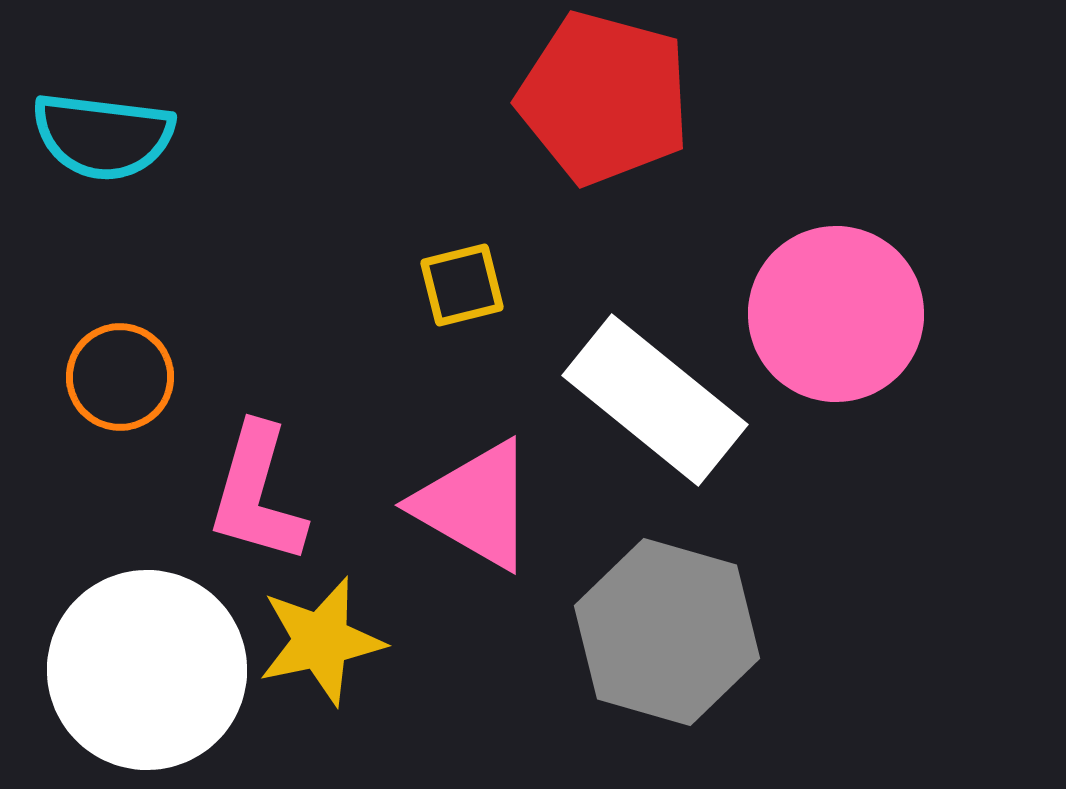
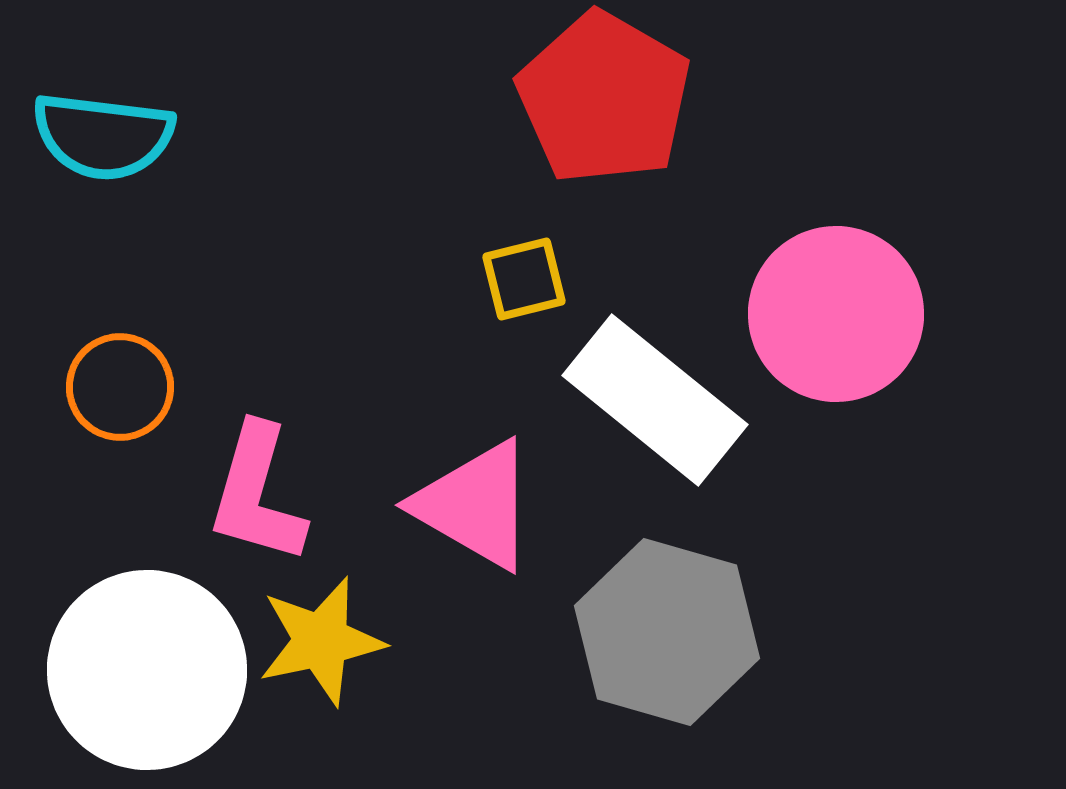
red pentagon: rotated 15 degrees clockwise
yellow square: moved 62 px right, 6 px up
orange circle: moved 10 px down
